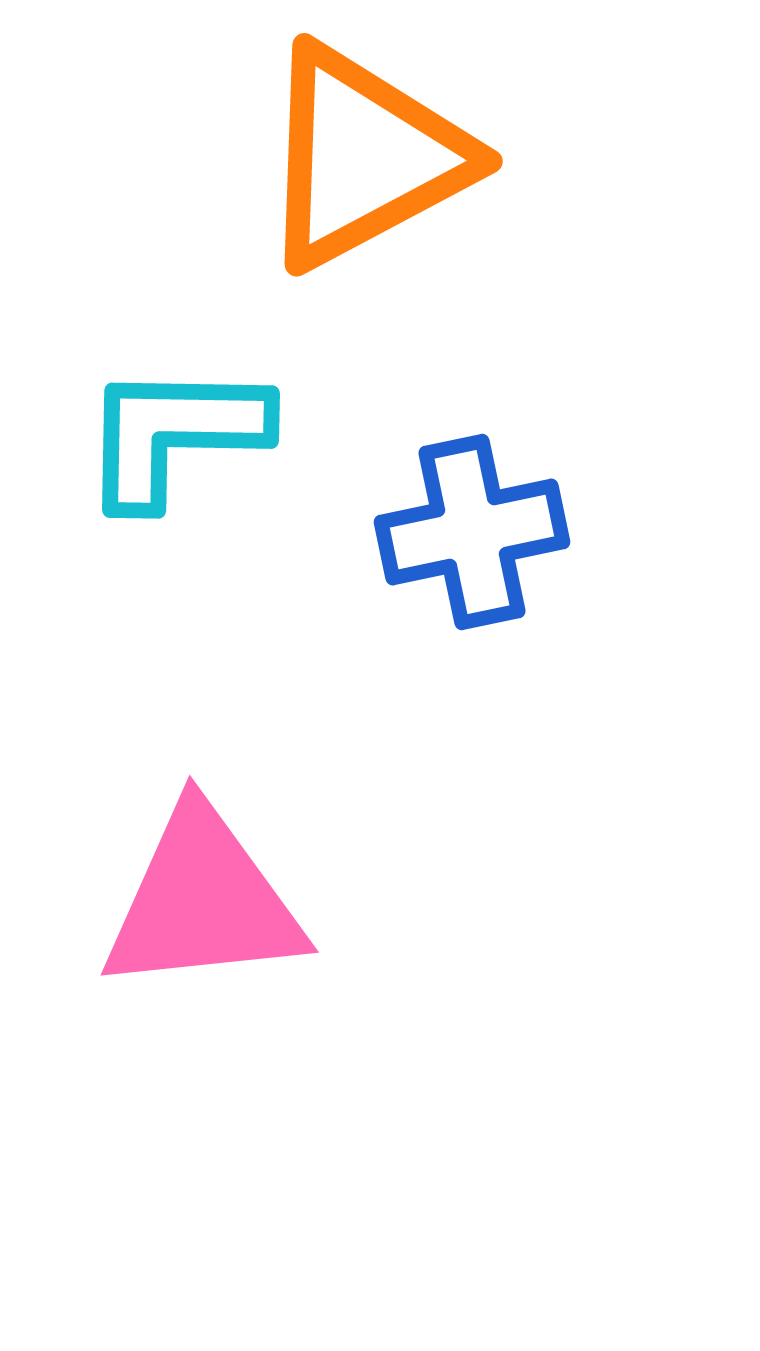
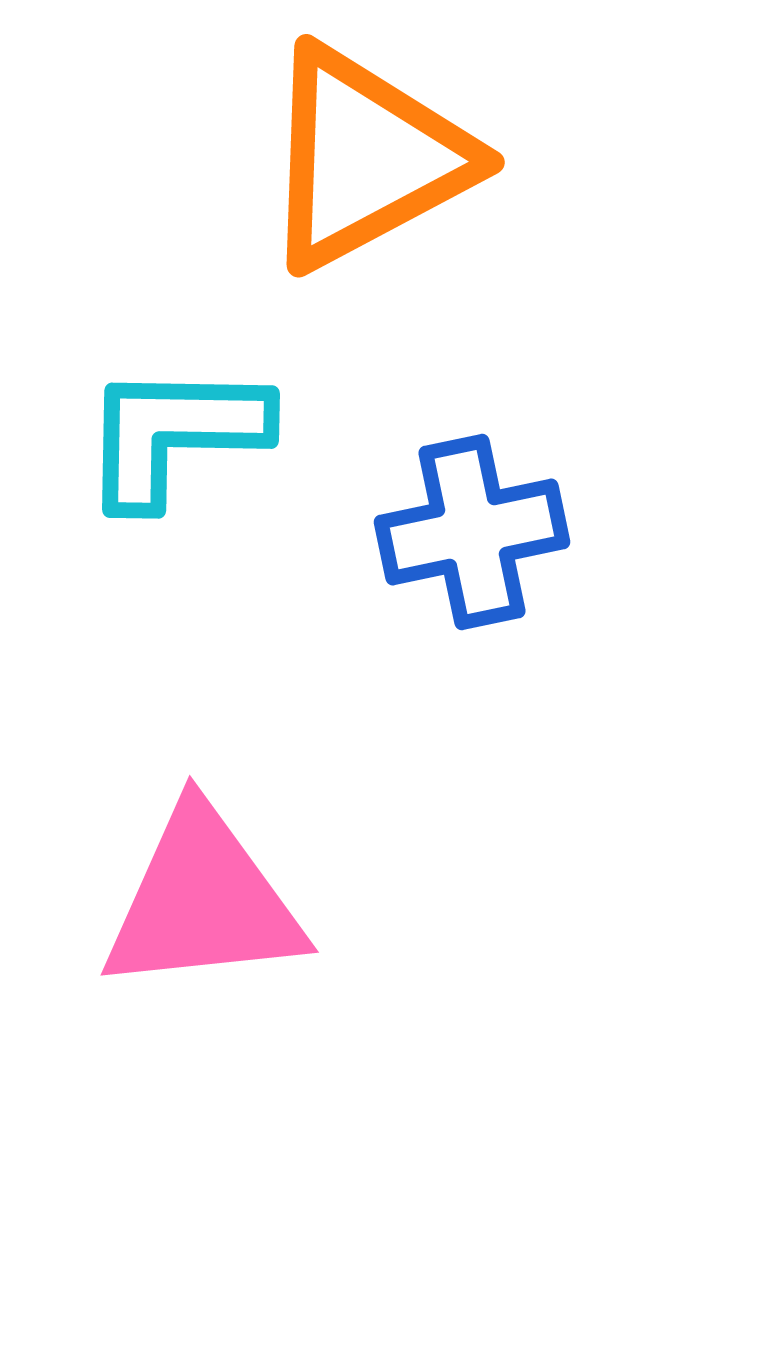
orange triangle: moved 2 px right, 1 px down
